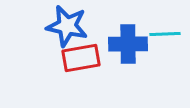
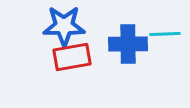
blue star: moved 3 px left; rotated 12 degrees counterclockwise
red rectangle: moved 9 px left, 1 px up
